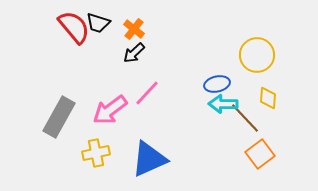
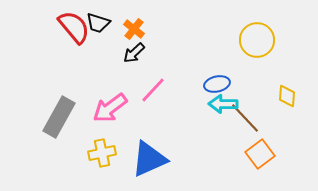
yellow circle: moved 15 px up
pink line: moved 6 px right, 3 px up
yellow diamond: moved 19 px right, 2 px up
pink arrow: moved 2 px up
yellow cross: moved 6 px right
